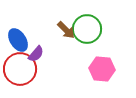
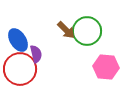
green circle: moved 2 px down
purple semicircle: rotated 54 degrees counterclockwise
pink hexagon: moved 4 px right, 2 px up
